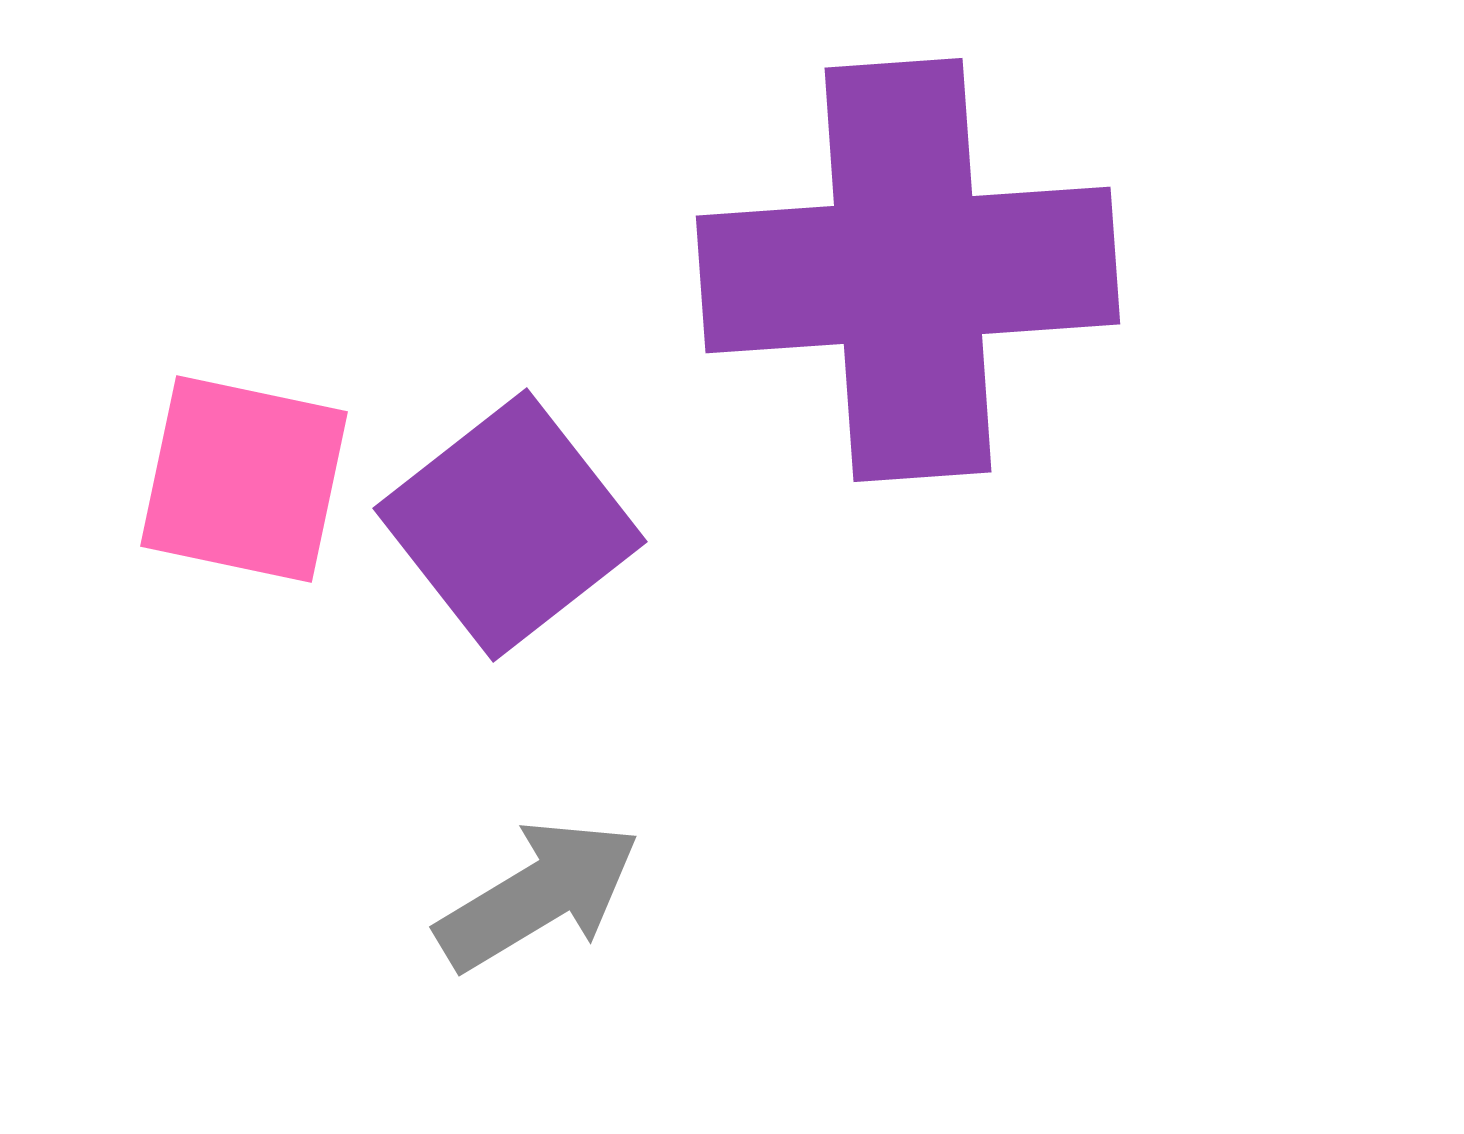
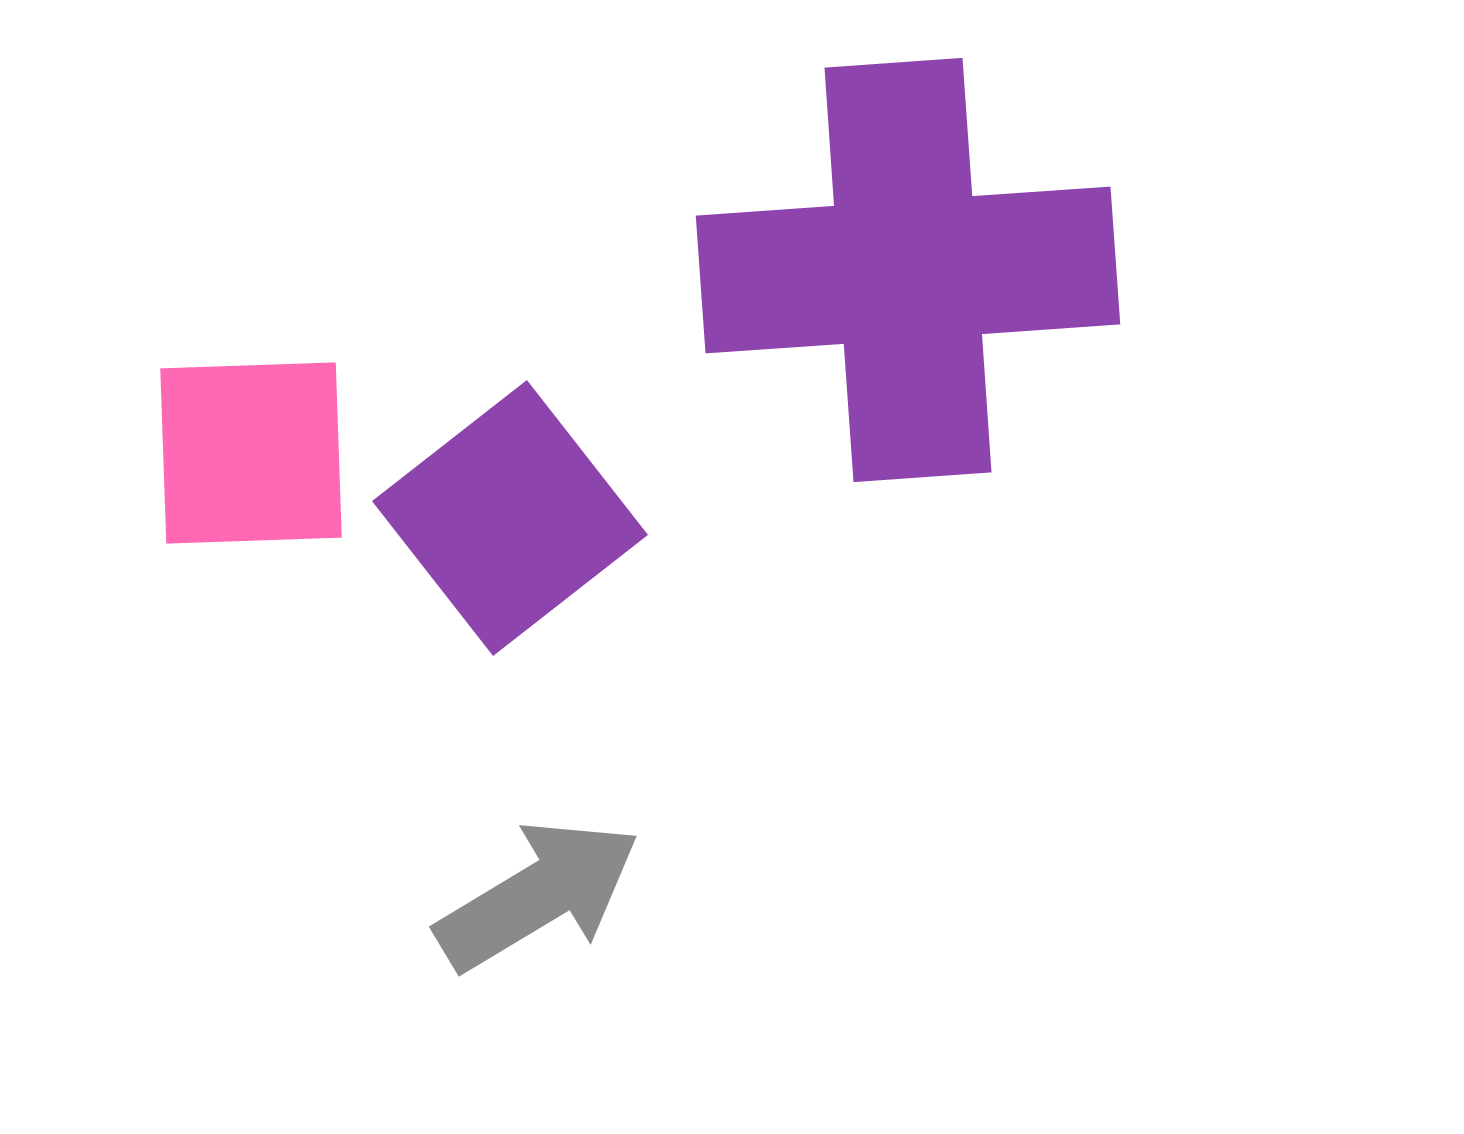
pink square: moved 7 px right, 26 px up; rotated 14 degrees counterclockwise
purple square: moved 7 px up
